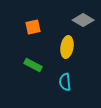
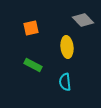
gray diamond: rotated 15 degrees clockwise
orange square: moved 2 px left, 1 px down
yellow ellipse: rotated 15 degrees counterclockwise
